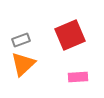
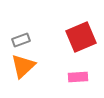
red square: moved 11 px right, 2 px down
orange triangle: moved 2 px down
